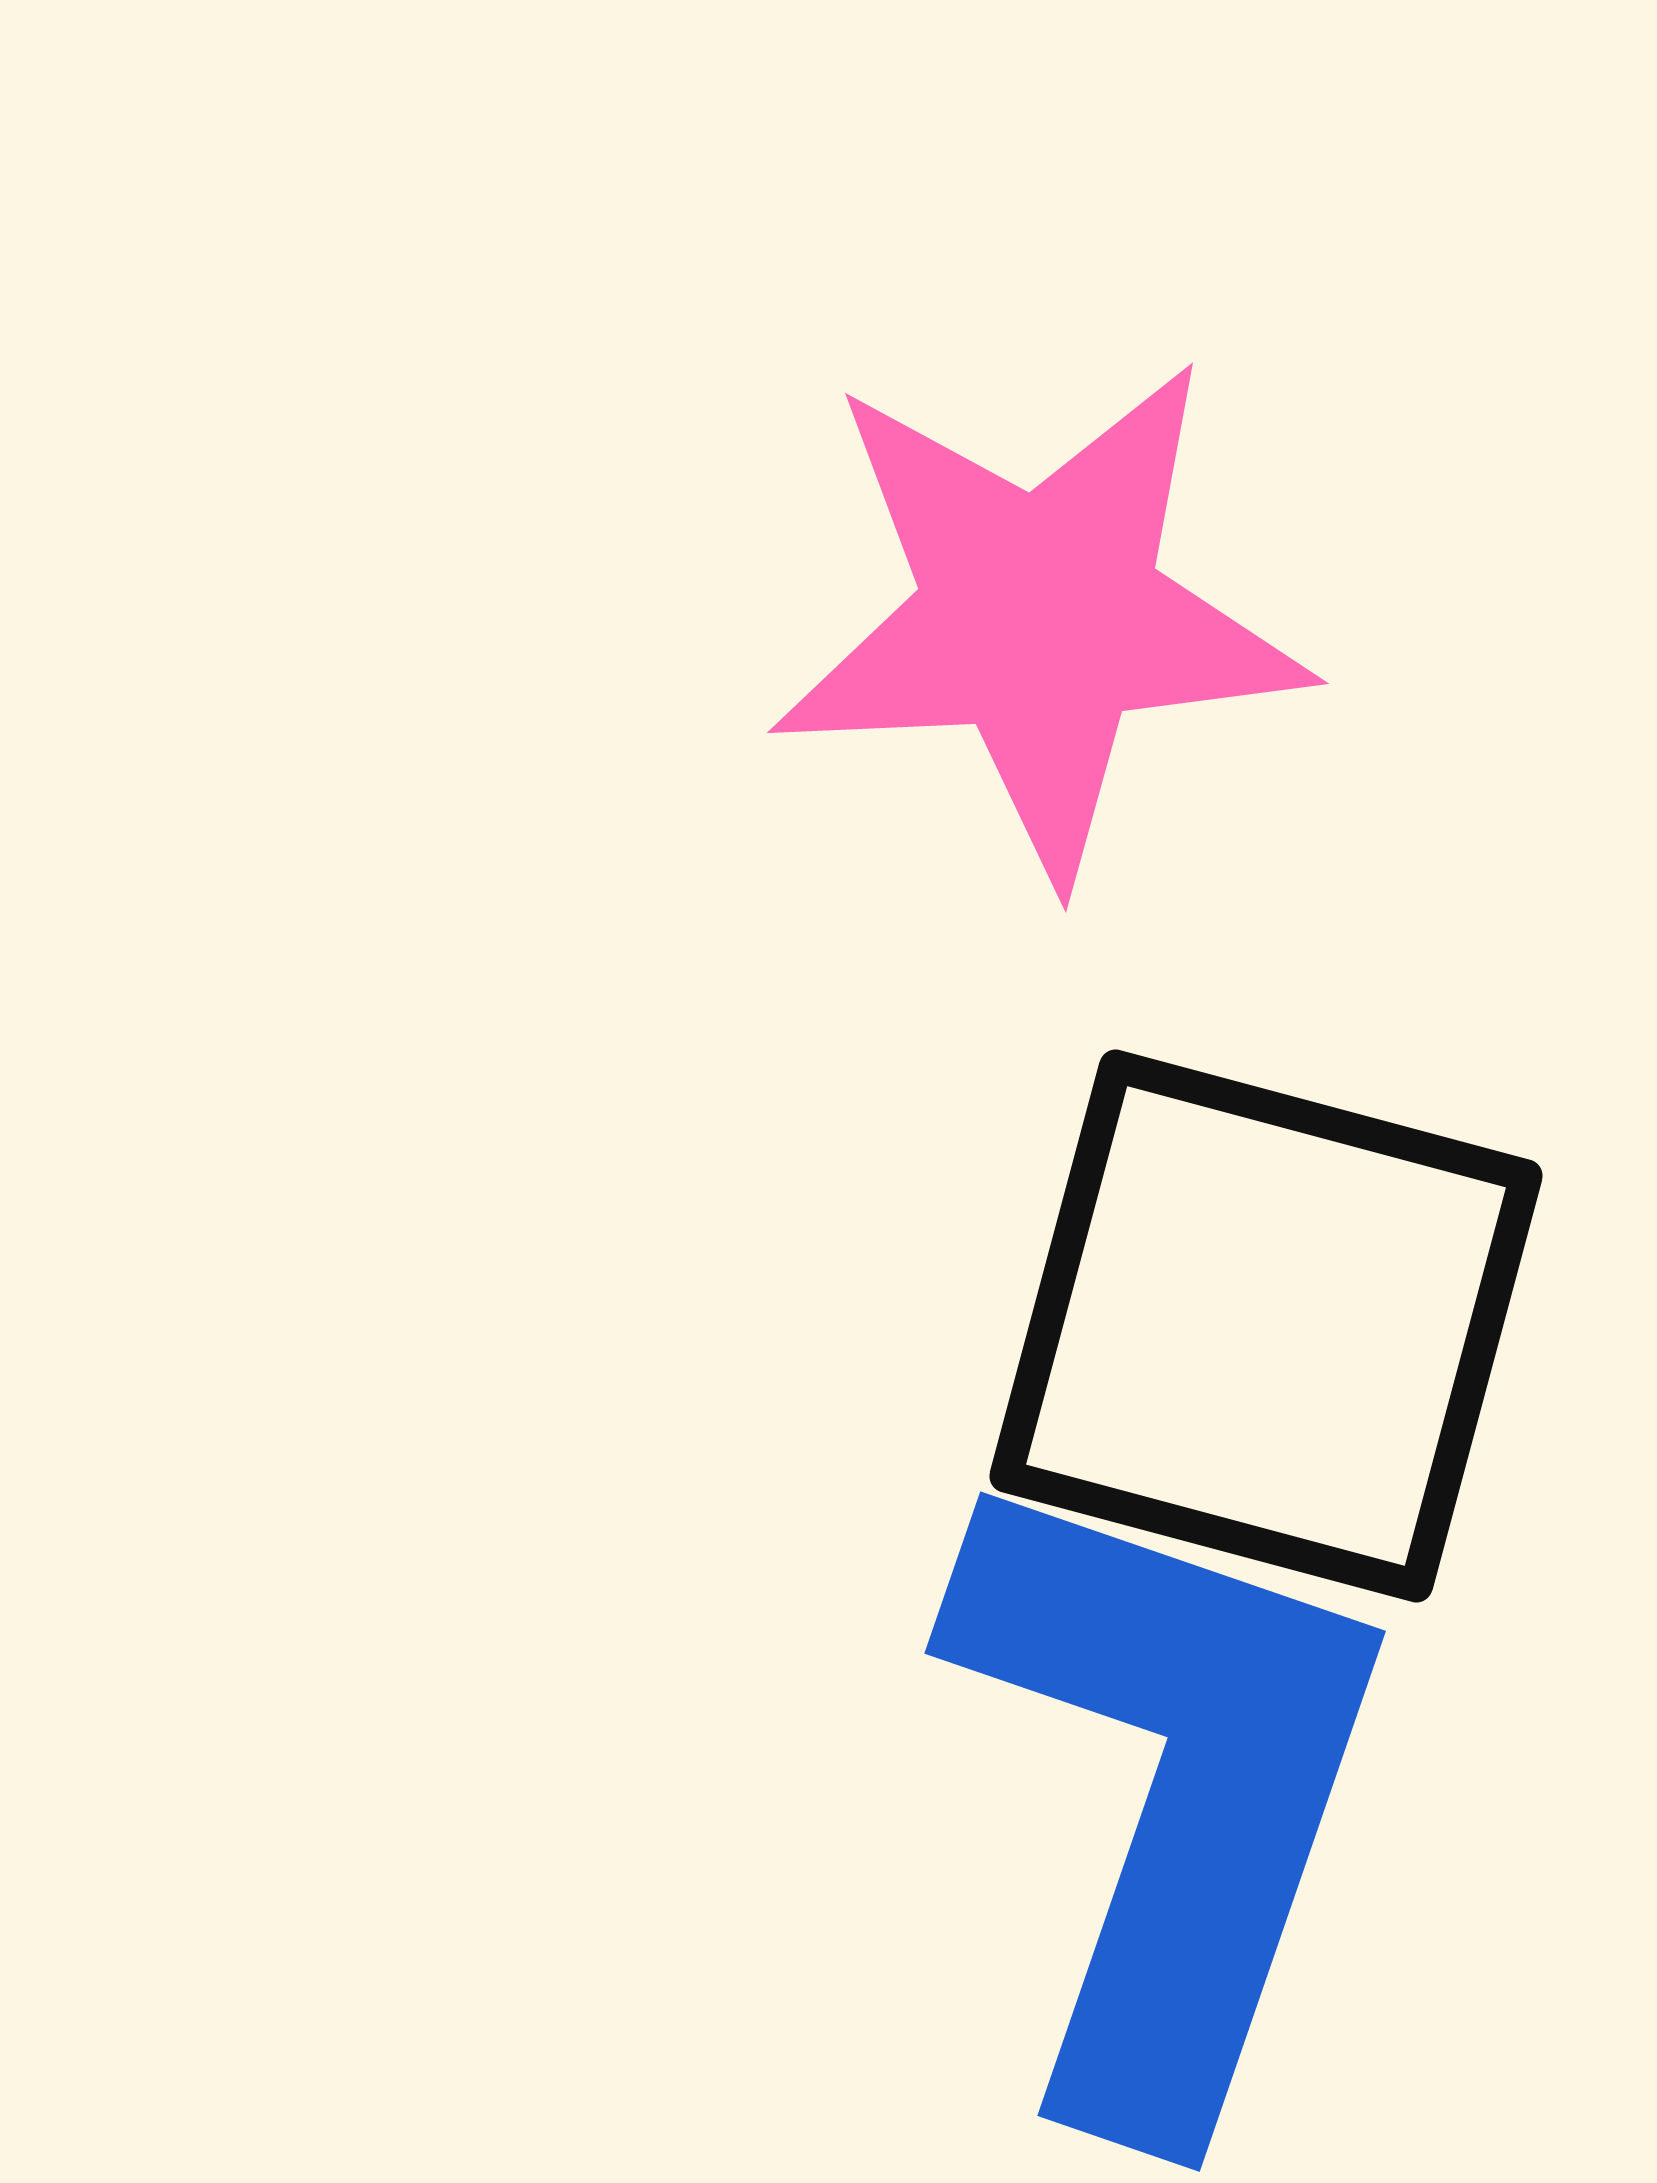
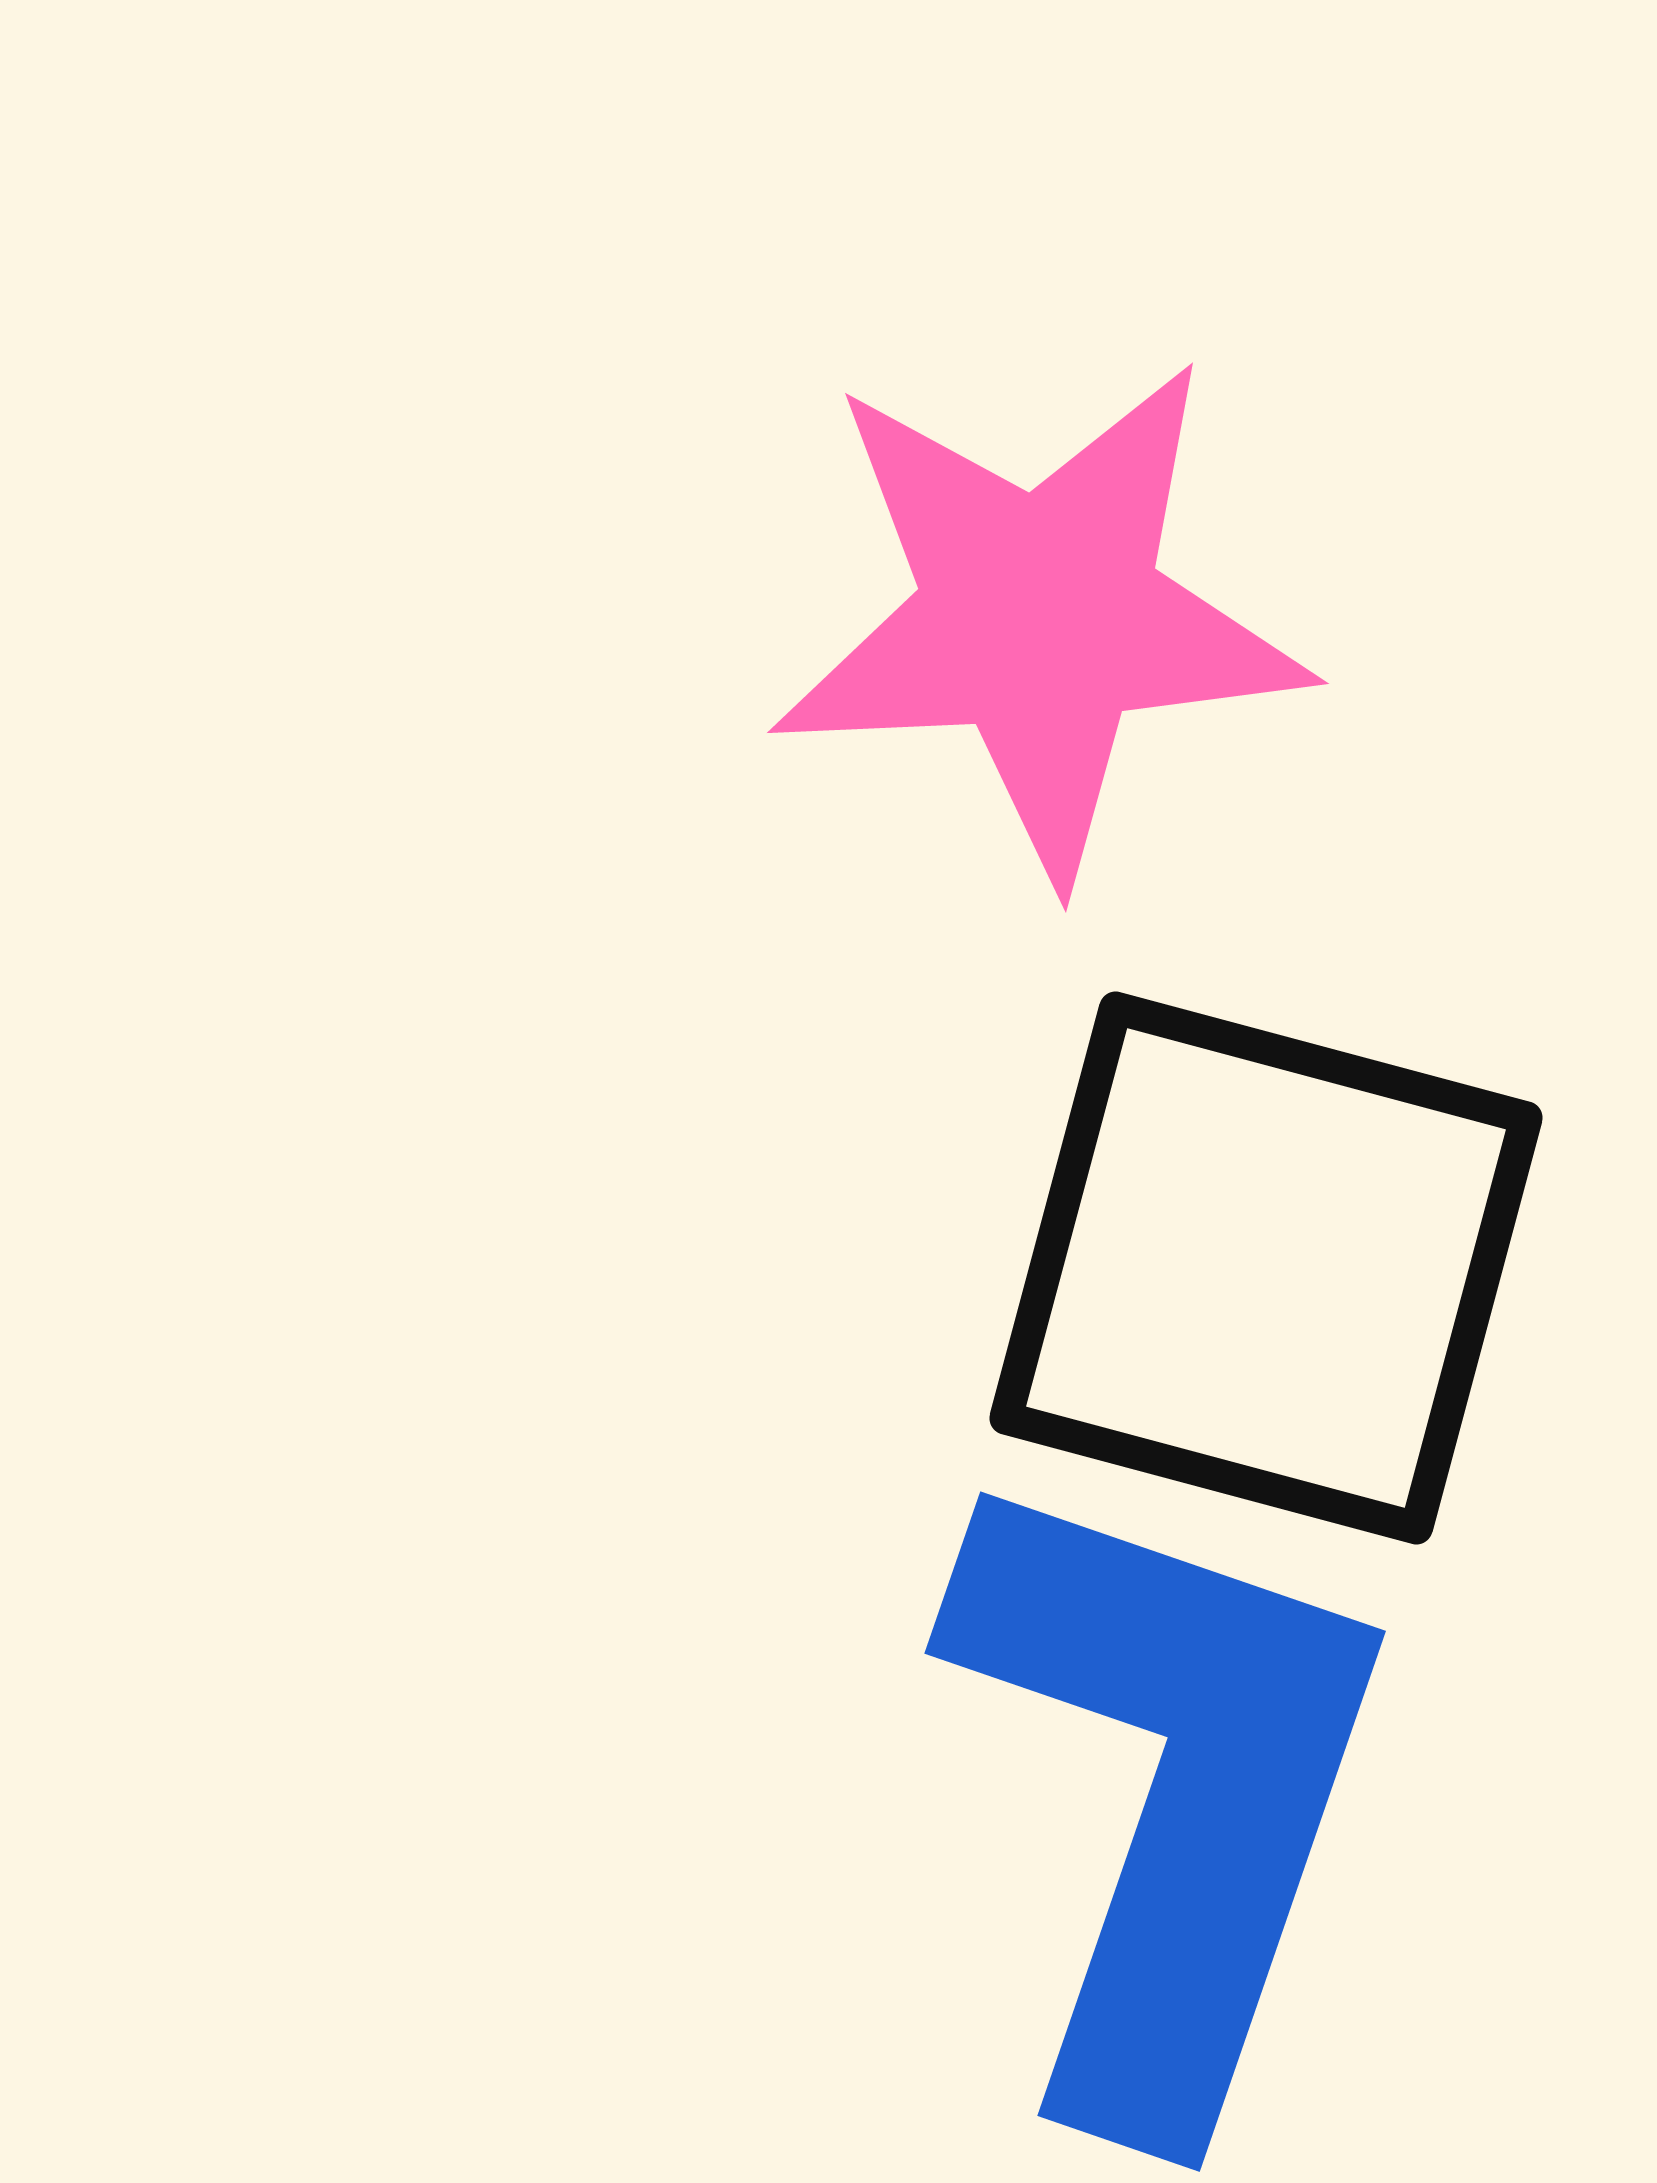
black square: moved 58 px up
